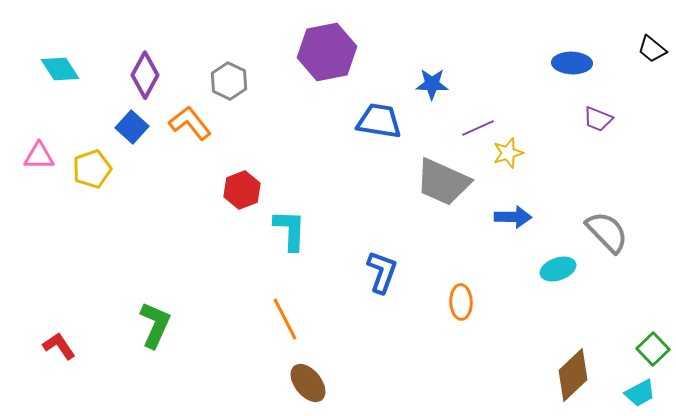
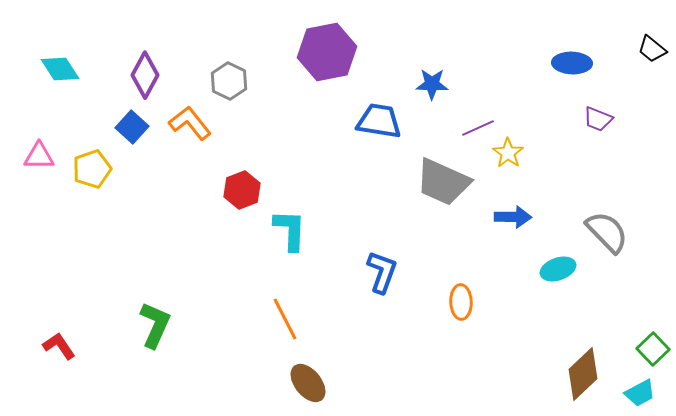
yellow star: rotated 20 degrees counterclockwise
brown diamond: moved 10 px right, 1 px up
